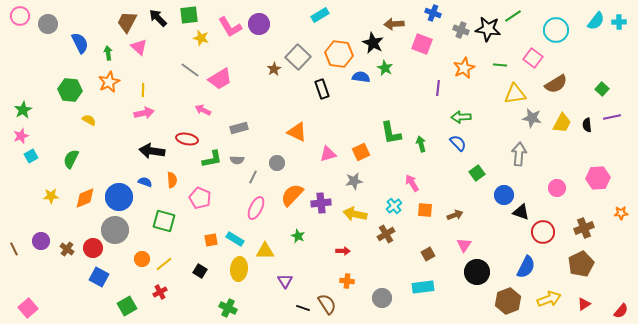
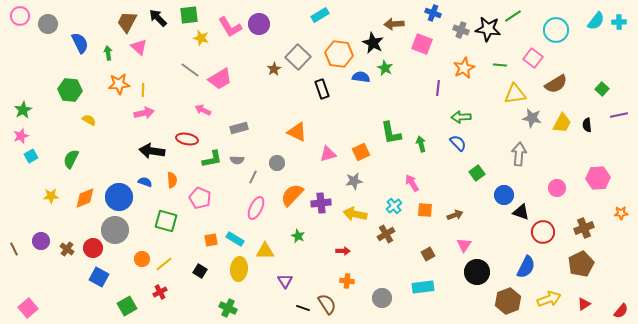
orange star at (109, 82): moved 10 px right, 2 px down; rotated 20 degrees clockwise
purple line at (612, 117): moved 7 px right, 2 px up
green square at (164, 221): moved 2 px right
